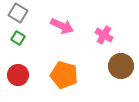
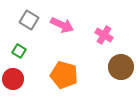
gray square: moved 11 px right, 7 px down
pink arrow: moved 1 px up
green square: moved 1 px right, 13 px down
brown circle: moved 1 px down
red circle: moved 5 px left, 4 px down
